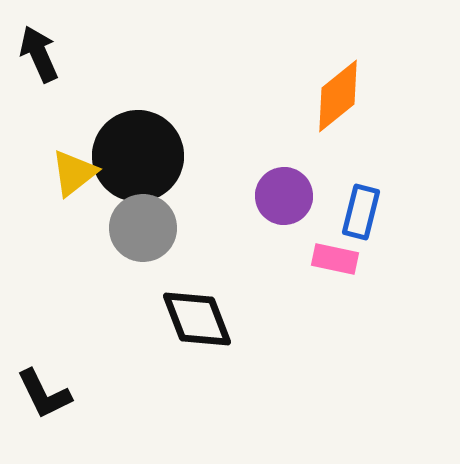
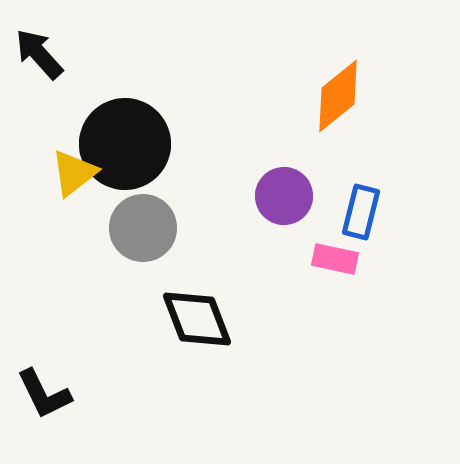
black arrow: rotated 18 degrees counterclockwise
black circle: moved 13 px left, 12 px up
